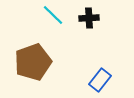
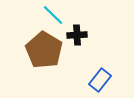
black cross: moved 12 px left, 17 px down
brown pentagon: moved 11 px right, 12 px up; rotated 21 degrees counterclockwise
